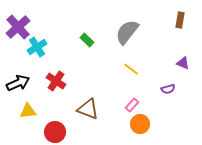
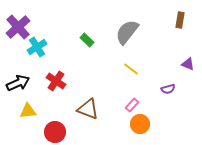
purple triangle: moved 5 px right, 1 px down
